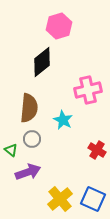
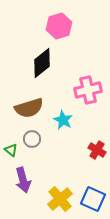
black diamond: moved 1 px down
brown semicircle: rotated 68 degrees clockwise
purple arrow: moved 5 px left, 8 px down; rotated 95 degrees clockwise
